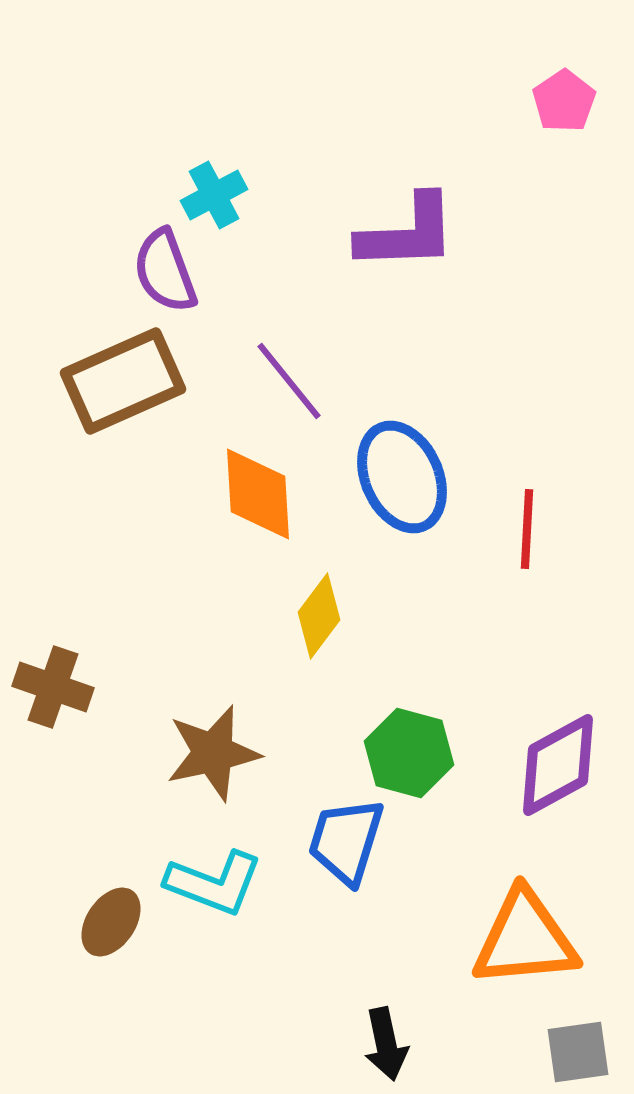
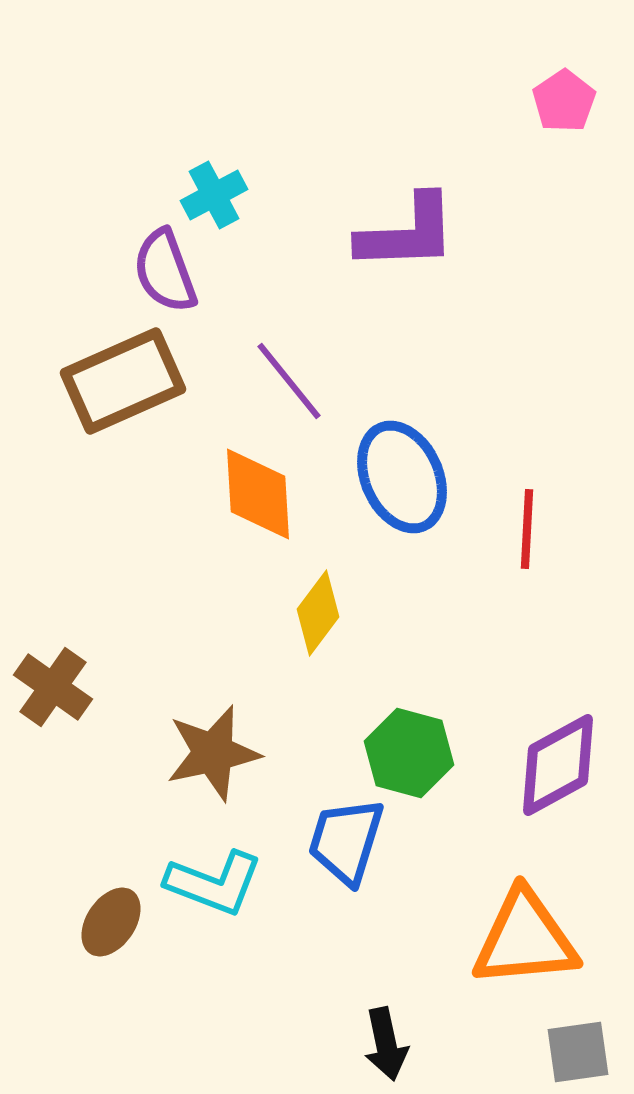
yellow diamond: moved 1 px left, 3 px up
brown cross: rotated 16 degrees clockwise
